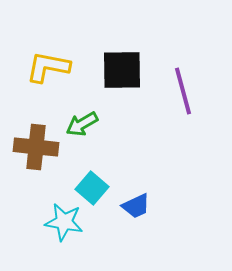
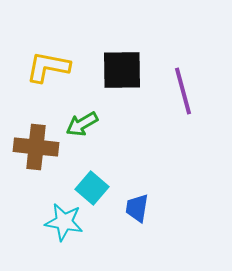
blue trapezoid: moved 1 px right, 2 px down; rotated 124 degrees clockwise
